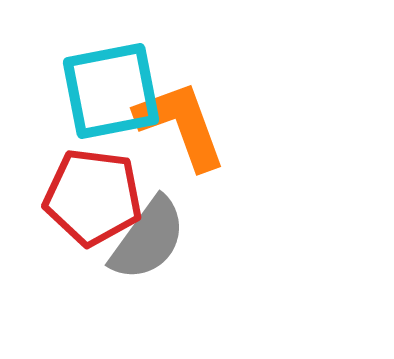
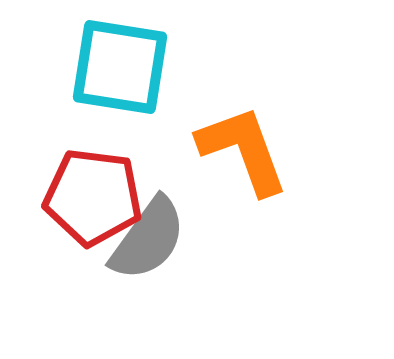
cyan square: moved 9 px right, 24 px up; rotated 20 degrees clockwise
orange L-shape: moved 62 px right, 25 px down
